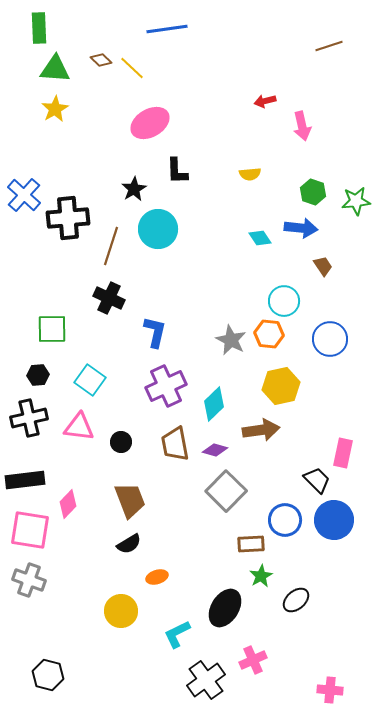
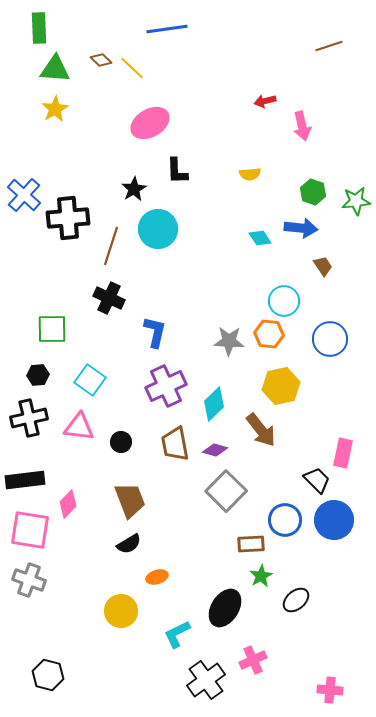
gray star at (231, 340): moved 2 px left, 1 px down; rotated 24 degrees counterclockwise
brown arrow at (261, 430): rotated 60 degrees clockwise
